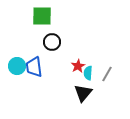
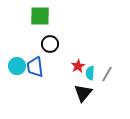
green square: moved 2 px left
black circle: moved 2 px left, 2 px down
blue trapezoid: moved 1 px right
cyan semicircle: moved 2 px right
